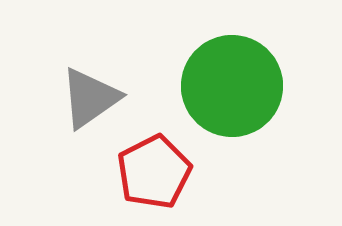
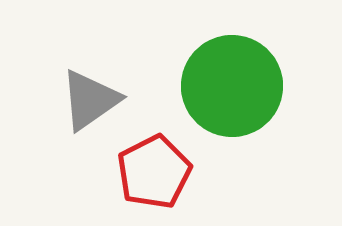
gray triangle: moved 2 px down
